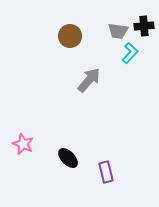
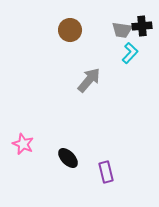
black cross: moved 2 px left
gray trapezoid: moved 4 px right, 1 px up
brown circle: moved 6 px up
